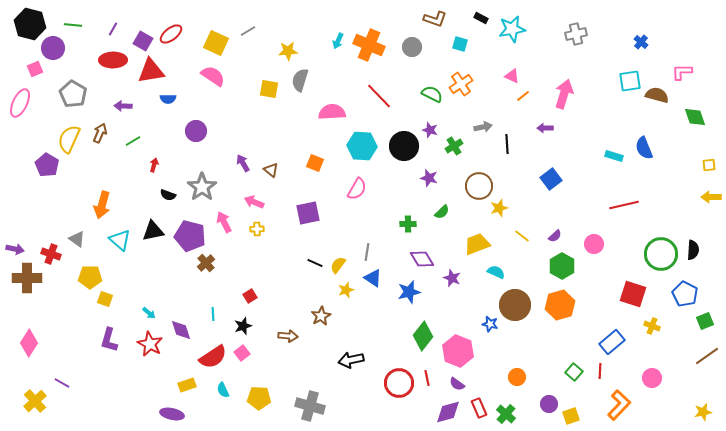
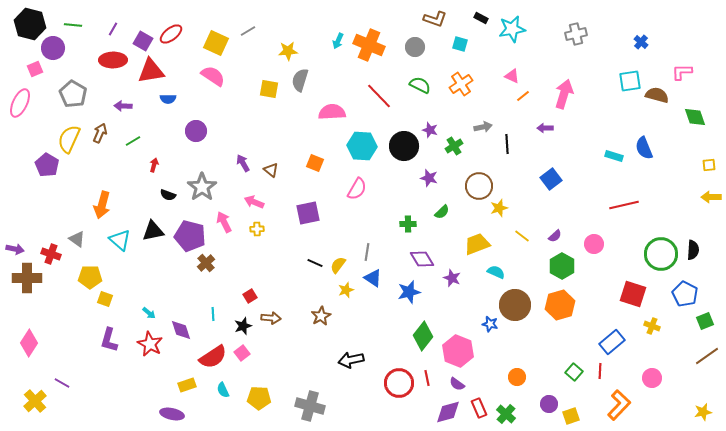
gray circle at (412, 47): moved 3 px right
green semicircle at (432, 94): moved 12 px left, 9 px up
brown arrow at (288, 336): moved 17 px left, 18 px up
